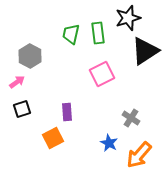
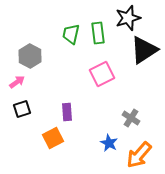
black triangle: moved 1 px left, 1 px up
